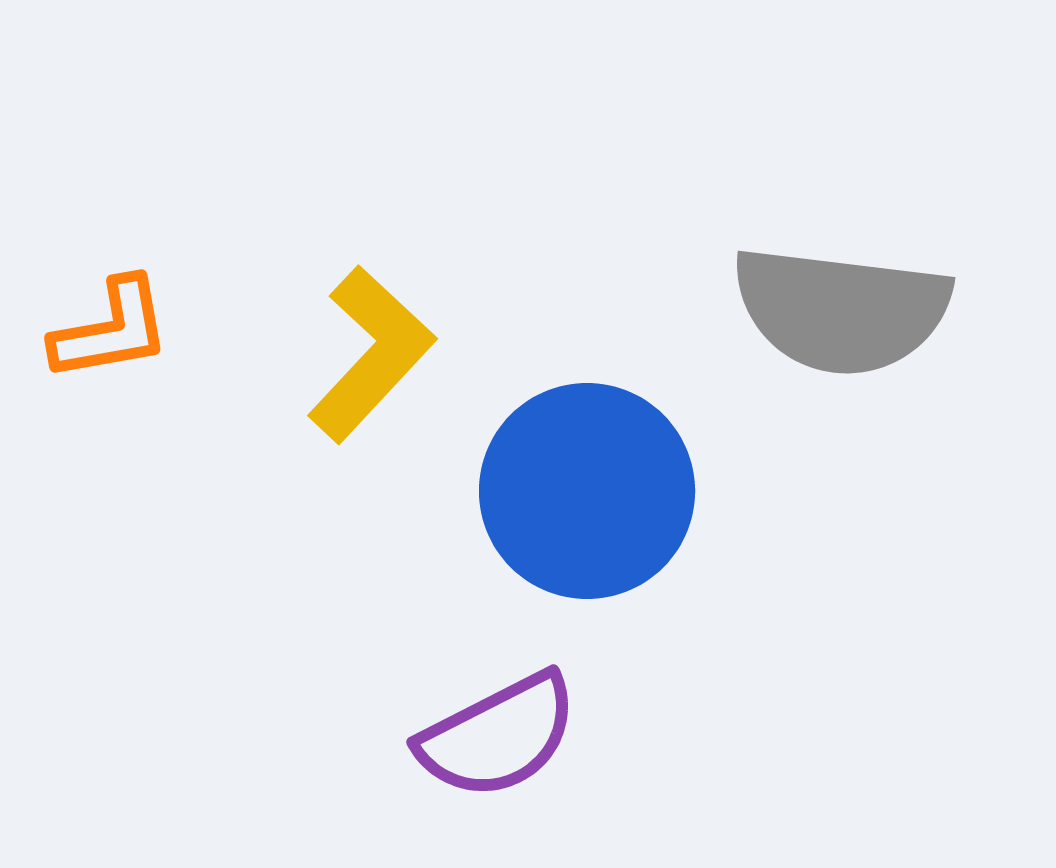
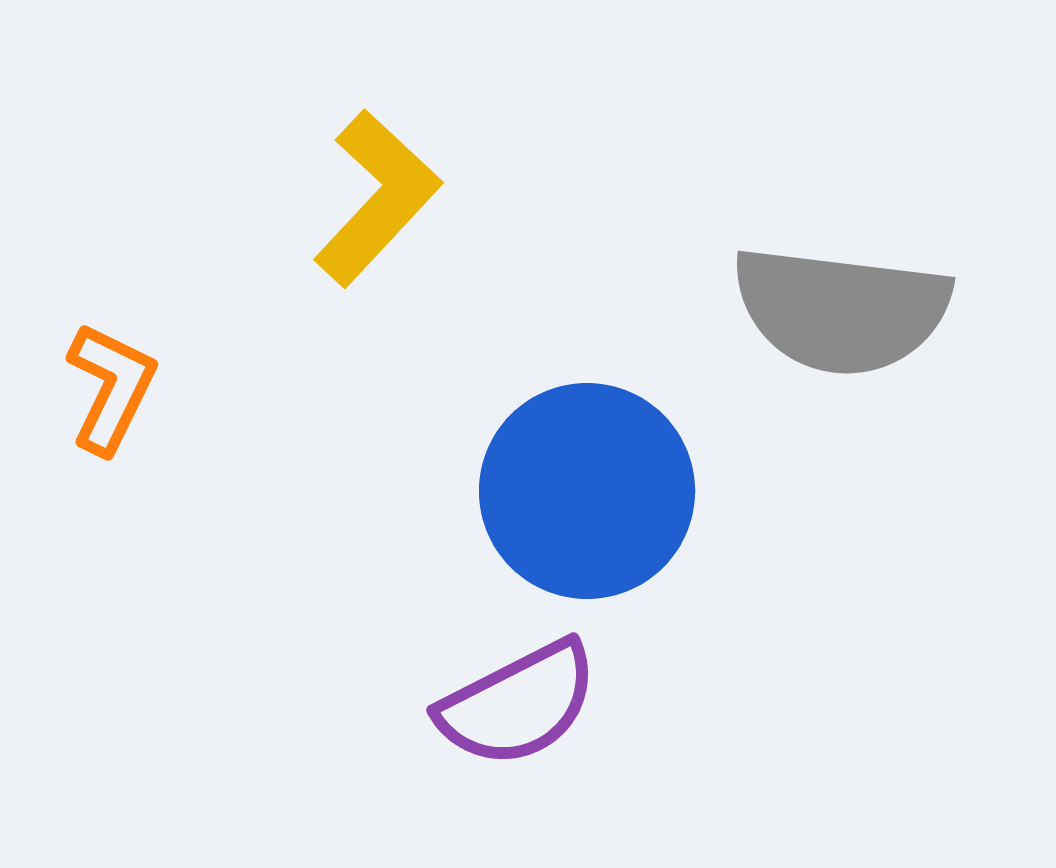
orange L-shape: moved 58 px down; rotated 54 degrees counterclockwise
yellow L-shape: moved 6 px right, 156 px up
purple semicircle: moved 20 px right, 32 px up
